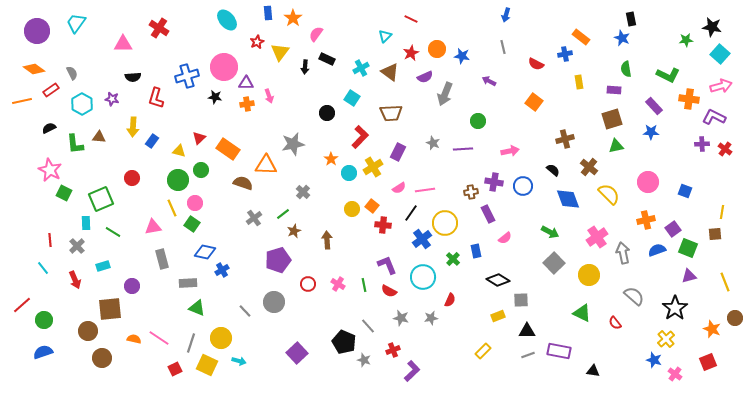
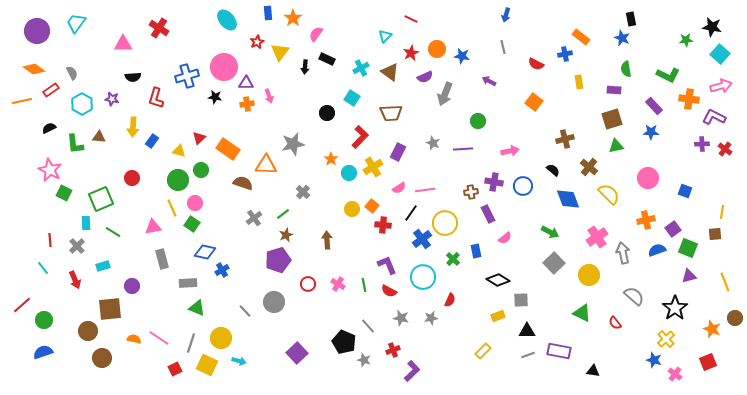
pink circle at (648, 182): moved 4 px up
brown star at (294, 231): moved 8 px left, 4 px down
